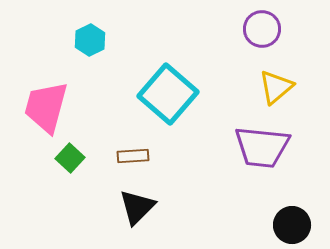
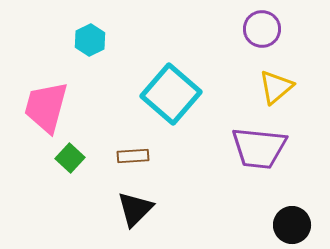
cyan square: moved 3 px right
purple trapezoid: moved 3 px left, 1 px down
black triangle: moved 2 px left, 2 px down
